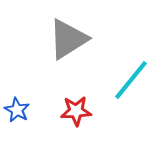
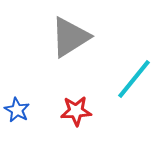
gray triangle: moved 2 px right, 2 px up
cyan line: moved 3 px right, 1 px up
